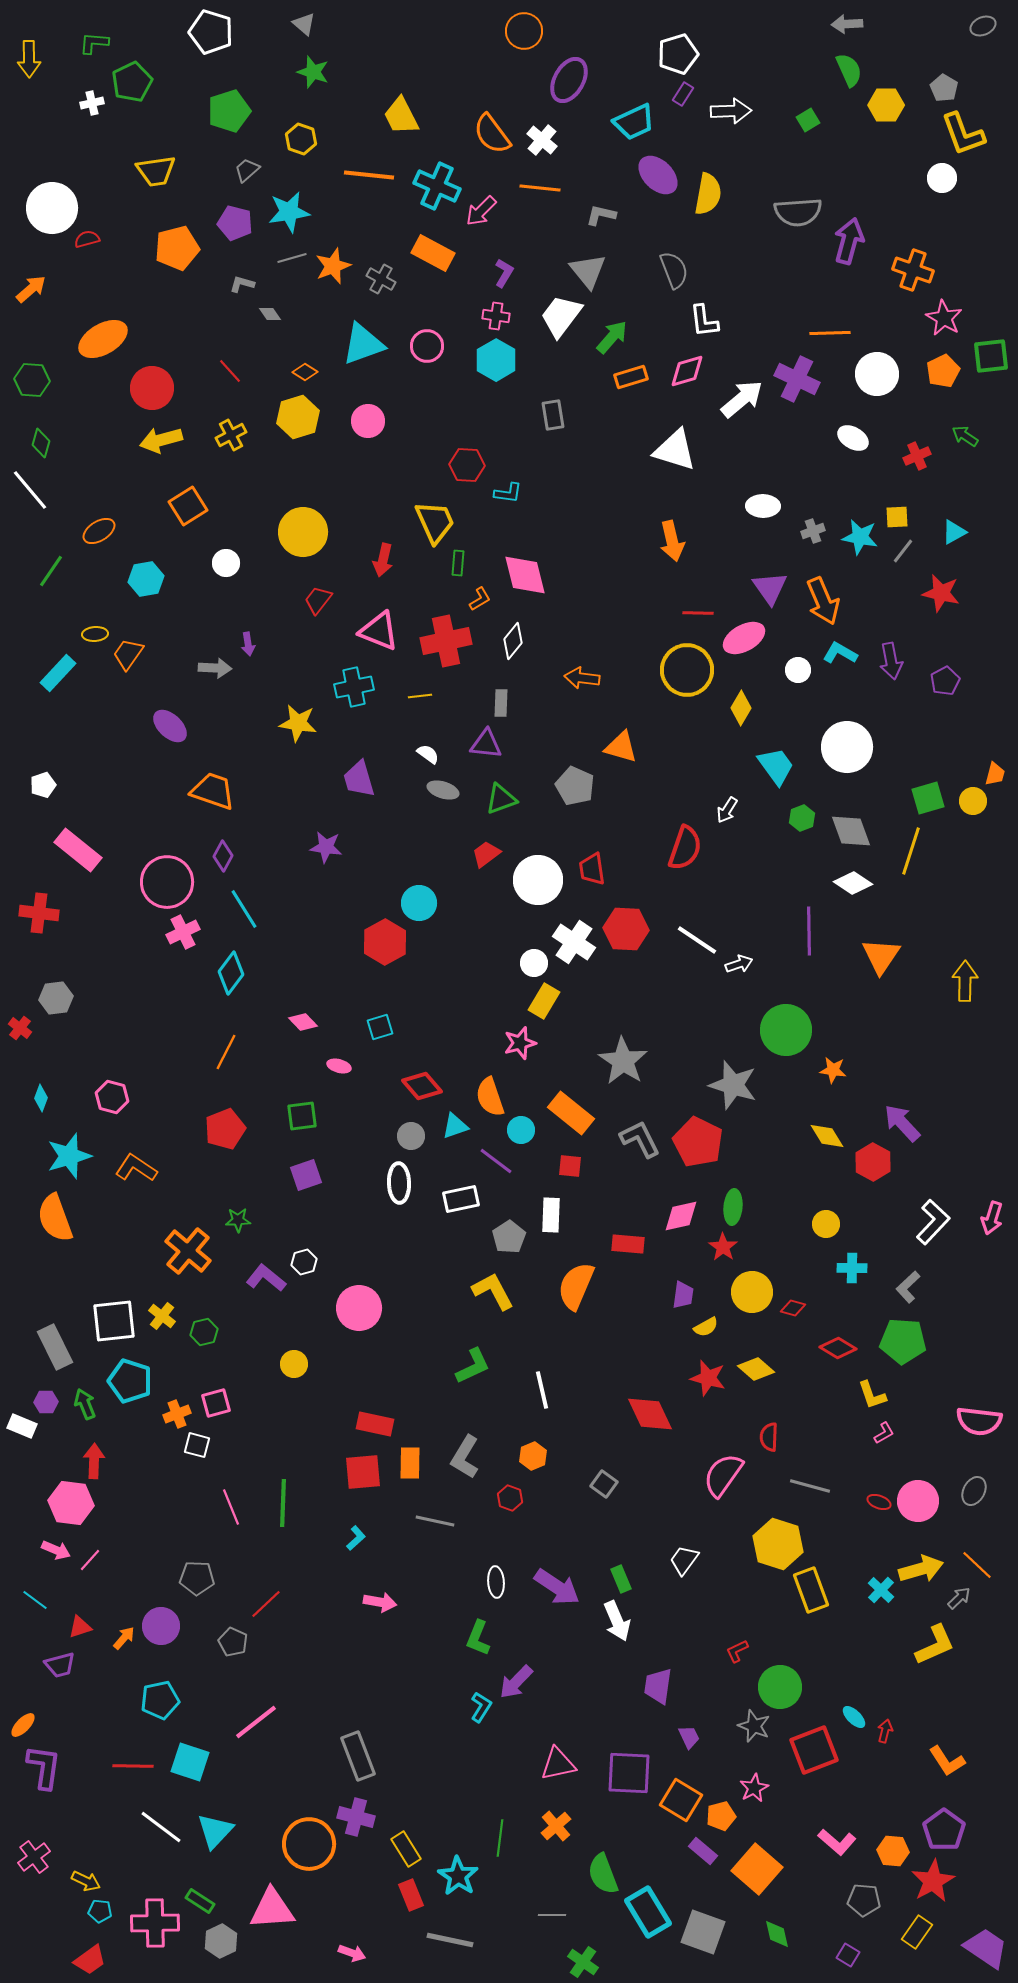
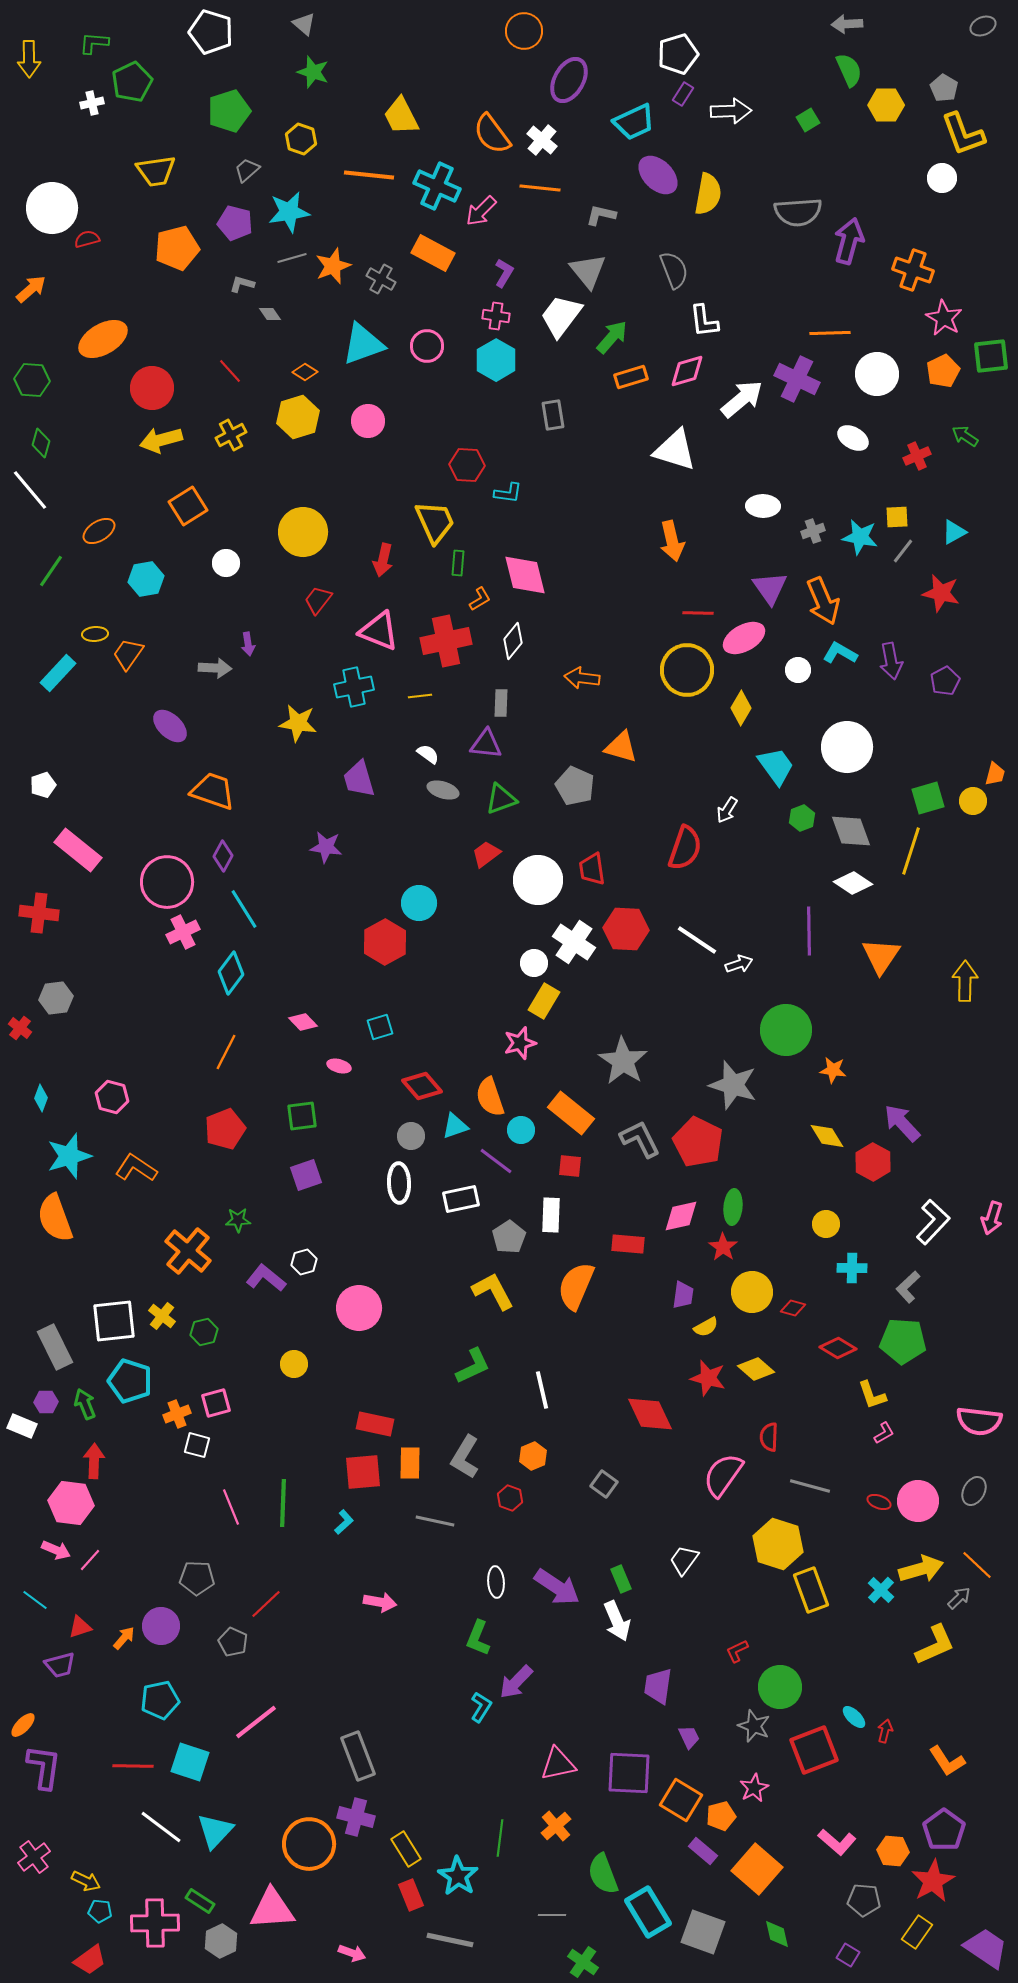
cyan L-shape at (356, 1538): moved 12 px left, 16 px up
